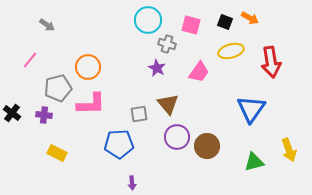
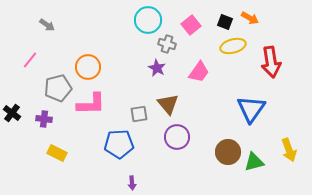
pink square: rotated 36 degrees clockwise
yellow ellipse: moved 2 px right, 5 px up
purple cross: moved 4 px down
brown circle: moved 21 px right, 6 px down
